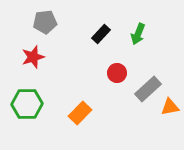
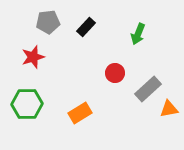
gray pentagon: moved 3 px right
black rectangle: moved 15 px left, 7 px up
red circle: moved 2 px left
orange triangle: moved 1 px left, 2 px down
orange rectangle: rotated 15 degrees clockwise
